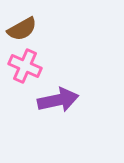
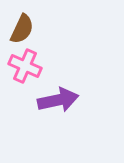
brown semicircle: rotated 36 degrees counterclockwise
